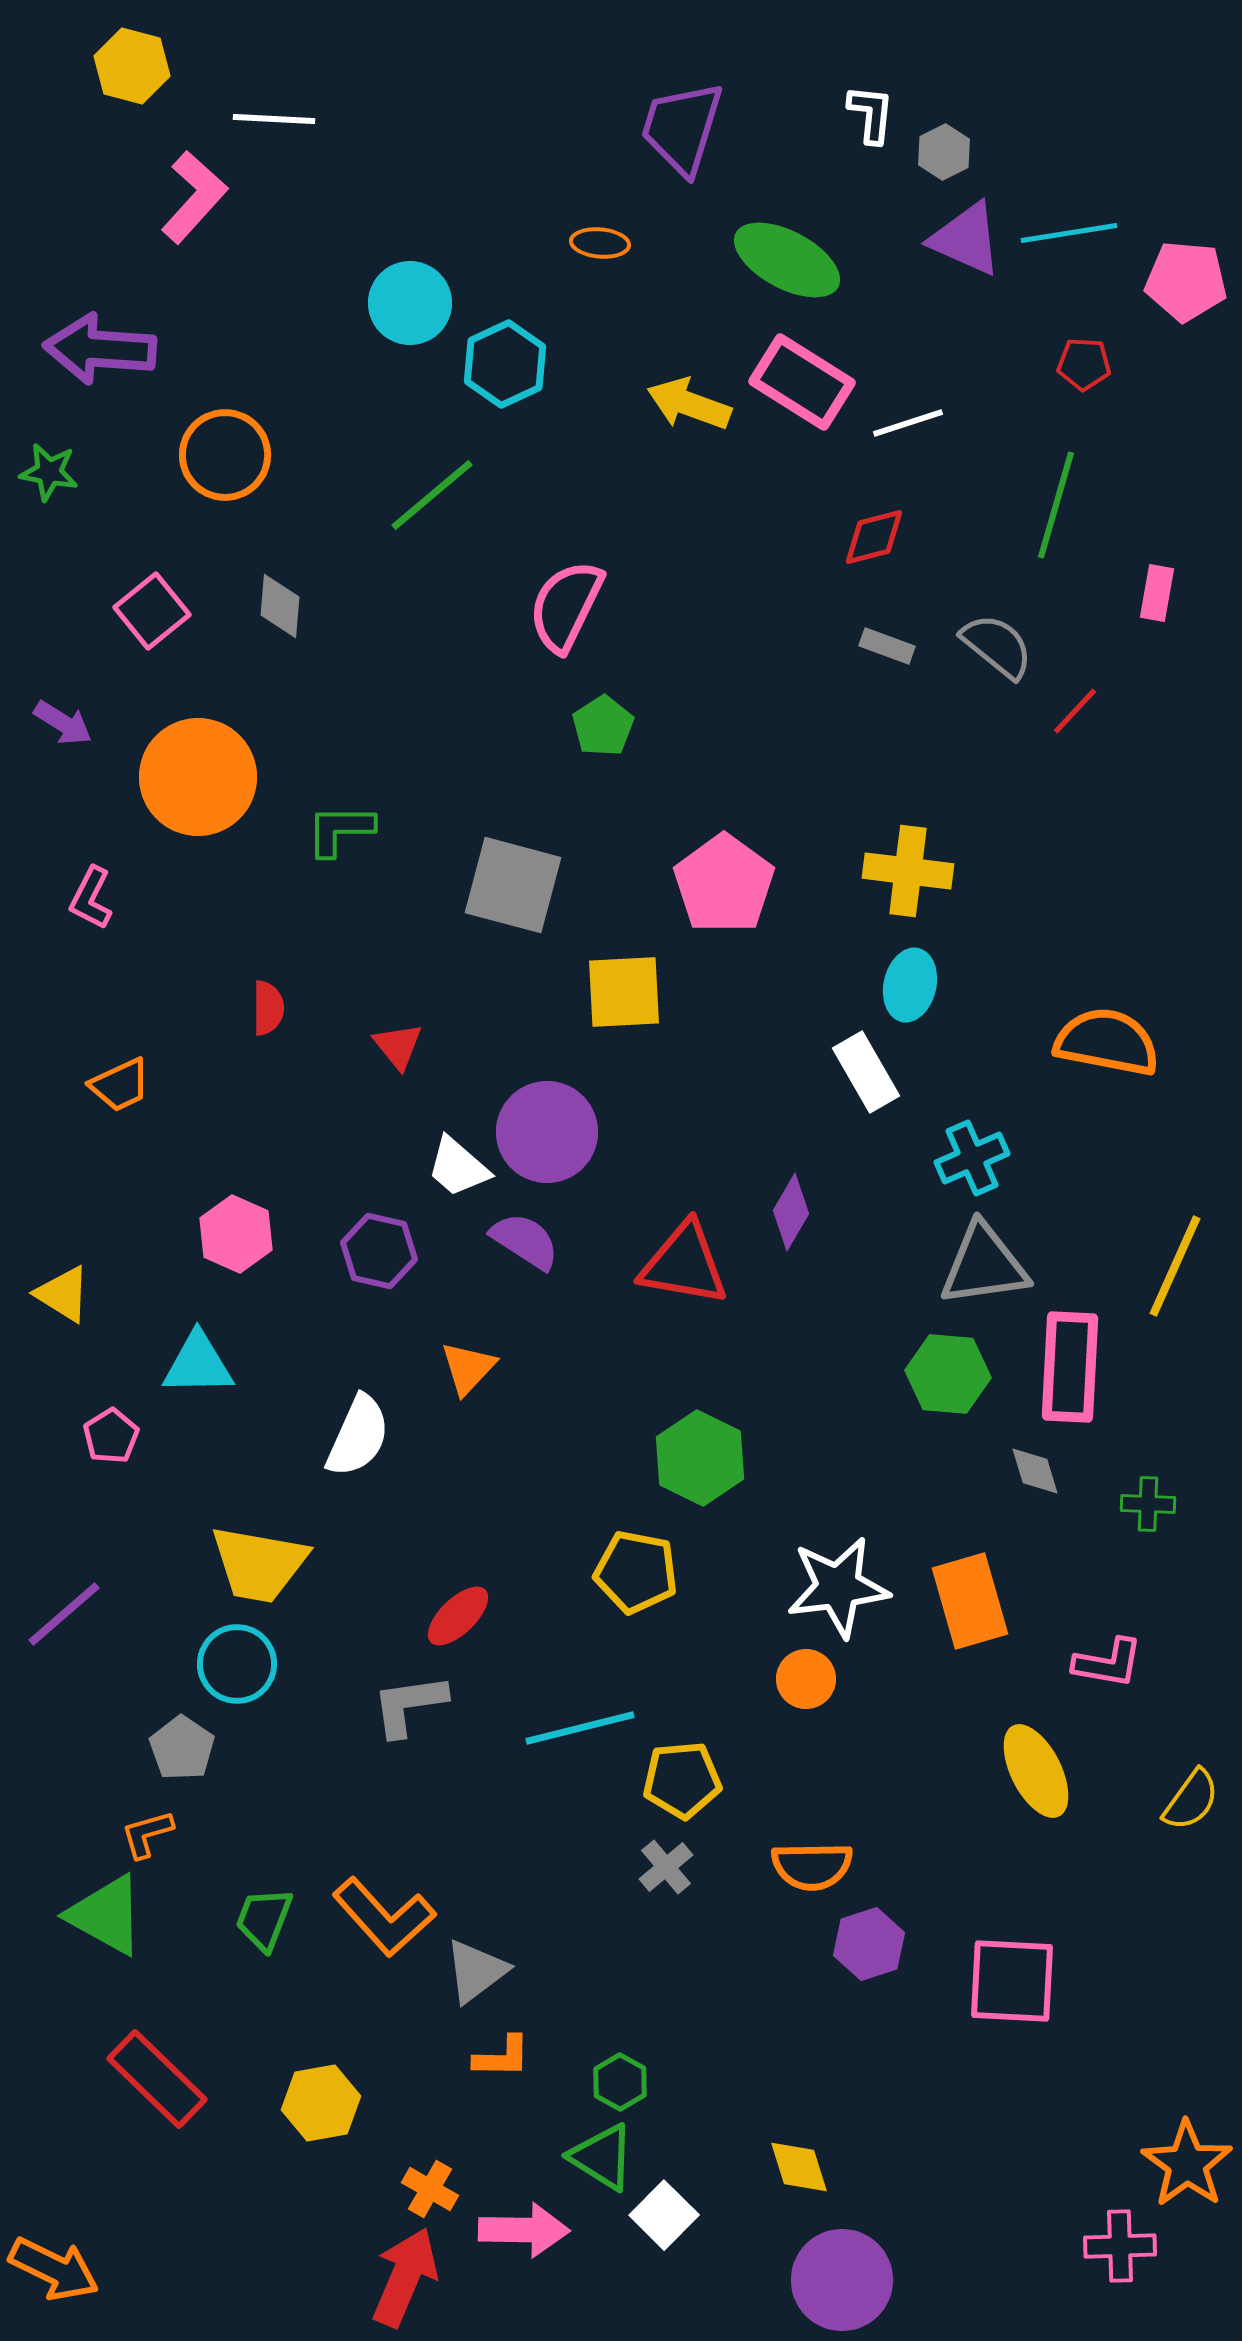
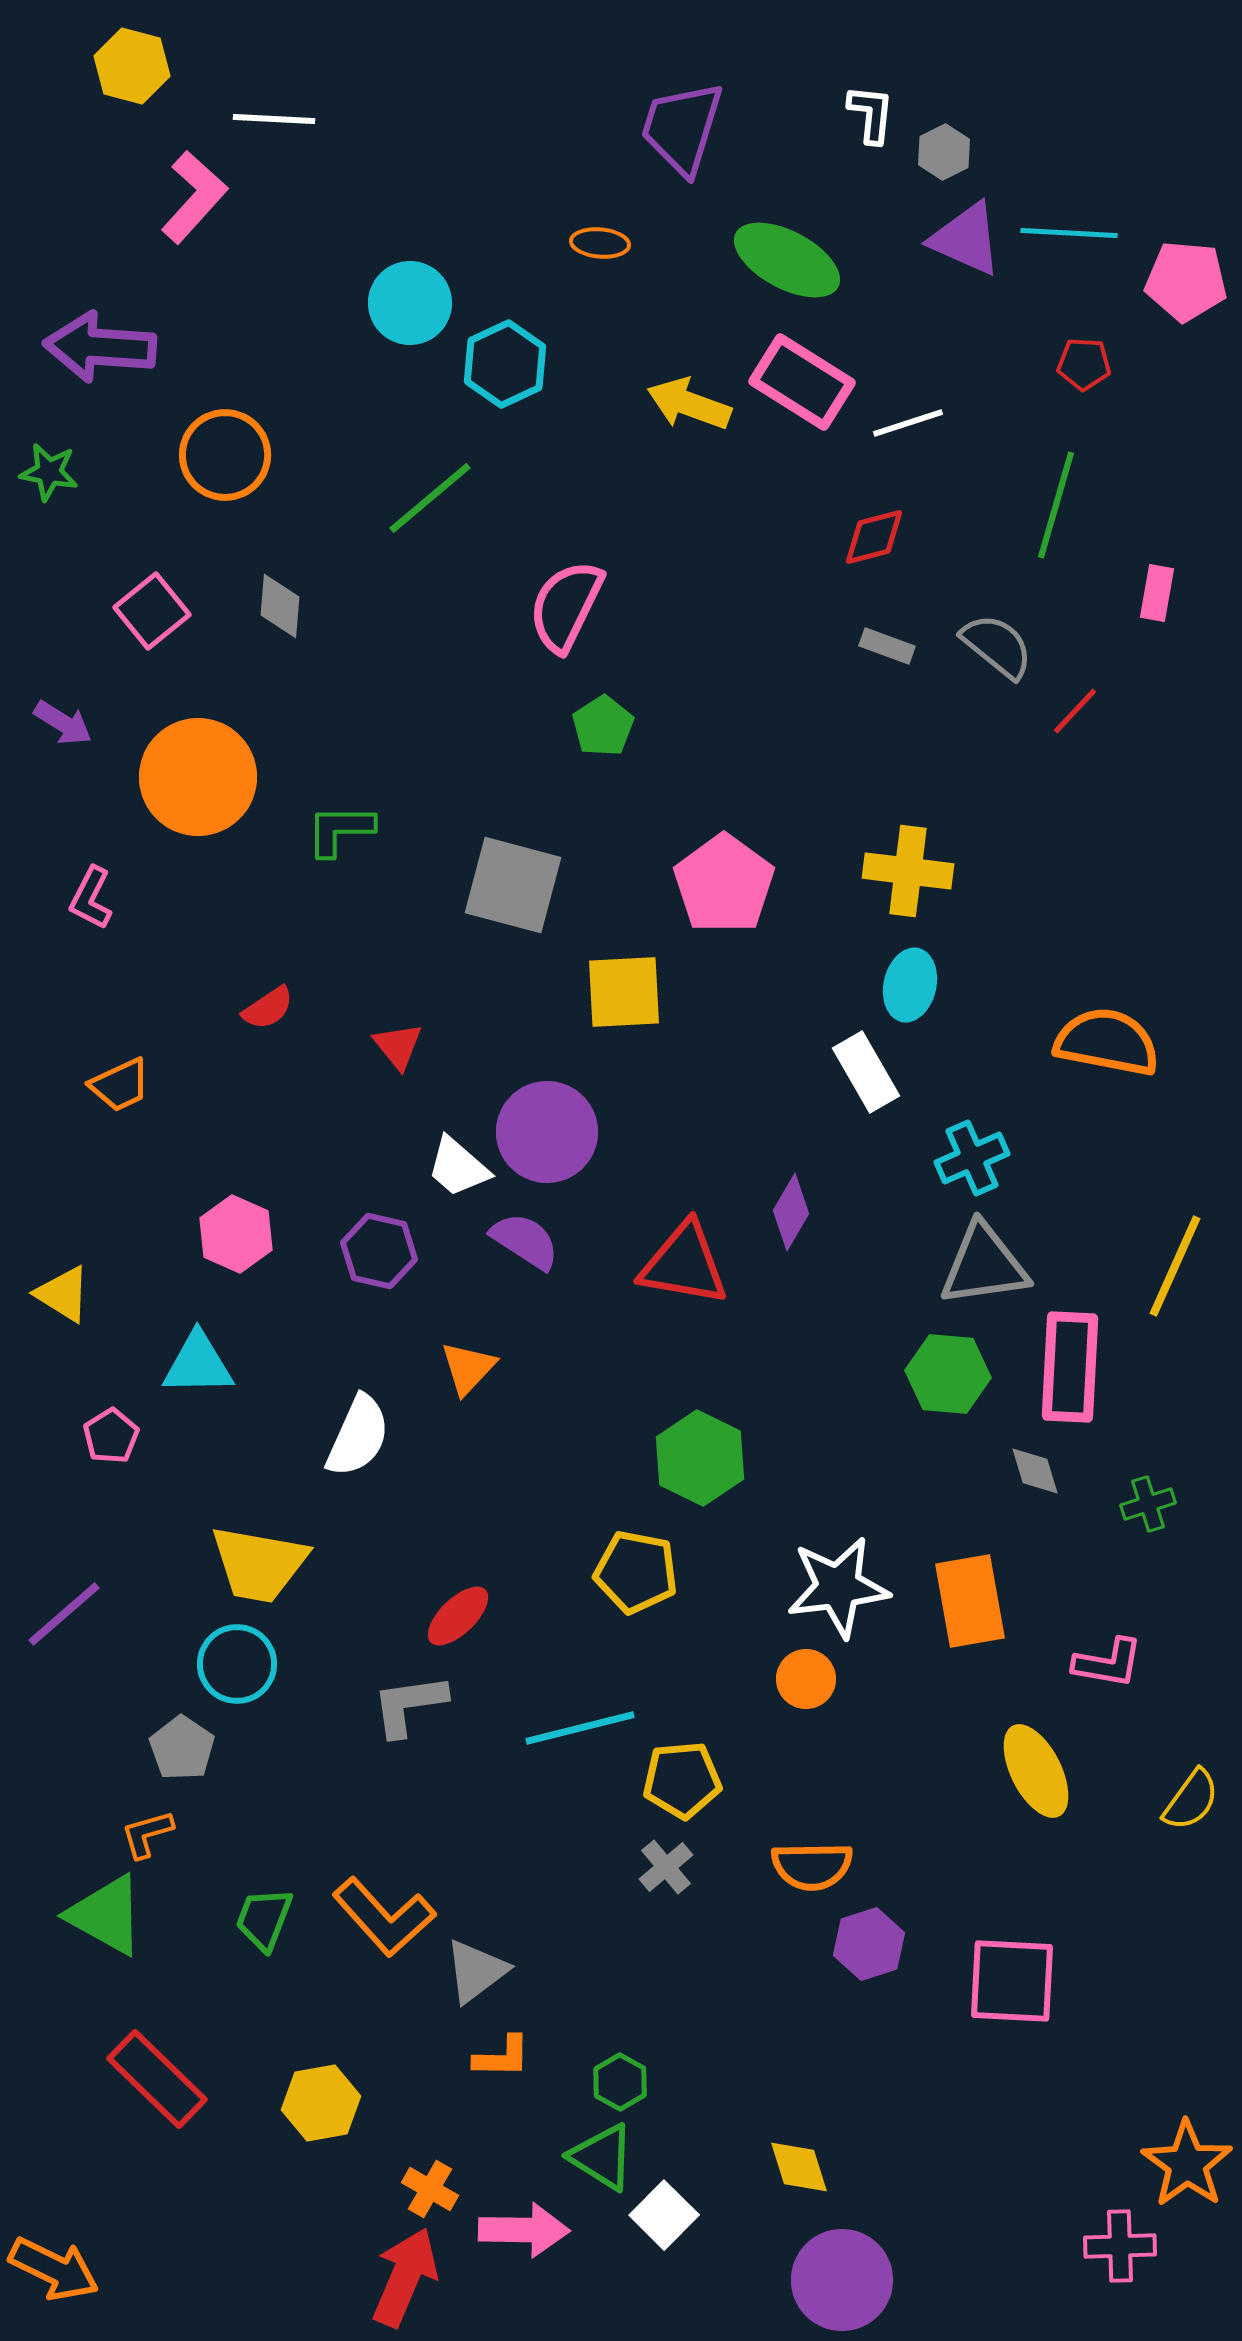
cyan line at (1069, 233): rotated 12 degrees clockwise
purple arrow at (100, 349): moved 2 px up
green line at (432, 495): moved 2 px left, 3 px down
red semicircle at (268, 1008): rotated 56 degrees clockwise
green cross at (1148, 1504): rotated 20 degrees counterclockwise
orange rectangle at (970, 1601): rotated 6 degrees clockwise
